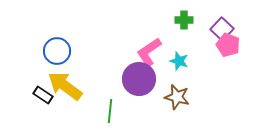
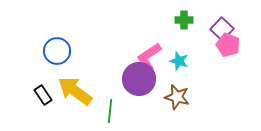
pink L-shape: moved 5 px down
yellow arrow: moved 10 px right, 5 px down
black rectangle: rotated 24 degrees clockwise
